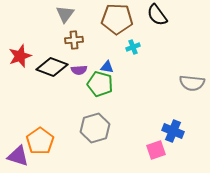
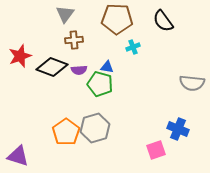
black semicircle: moved 6 px right, 6 px down
blue cross: moved 5 px right, 2 px up
orange pentagon: moved 26 px right, 9 px up
